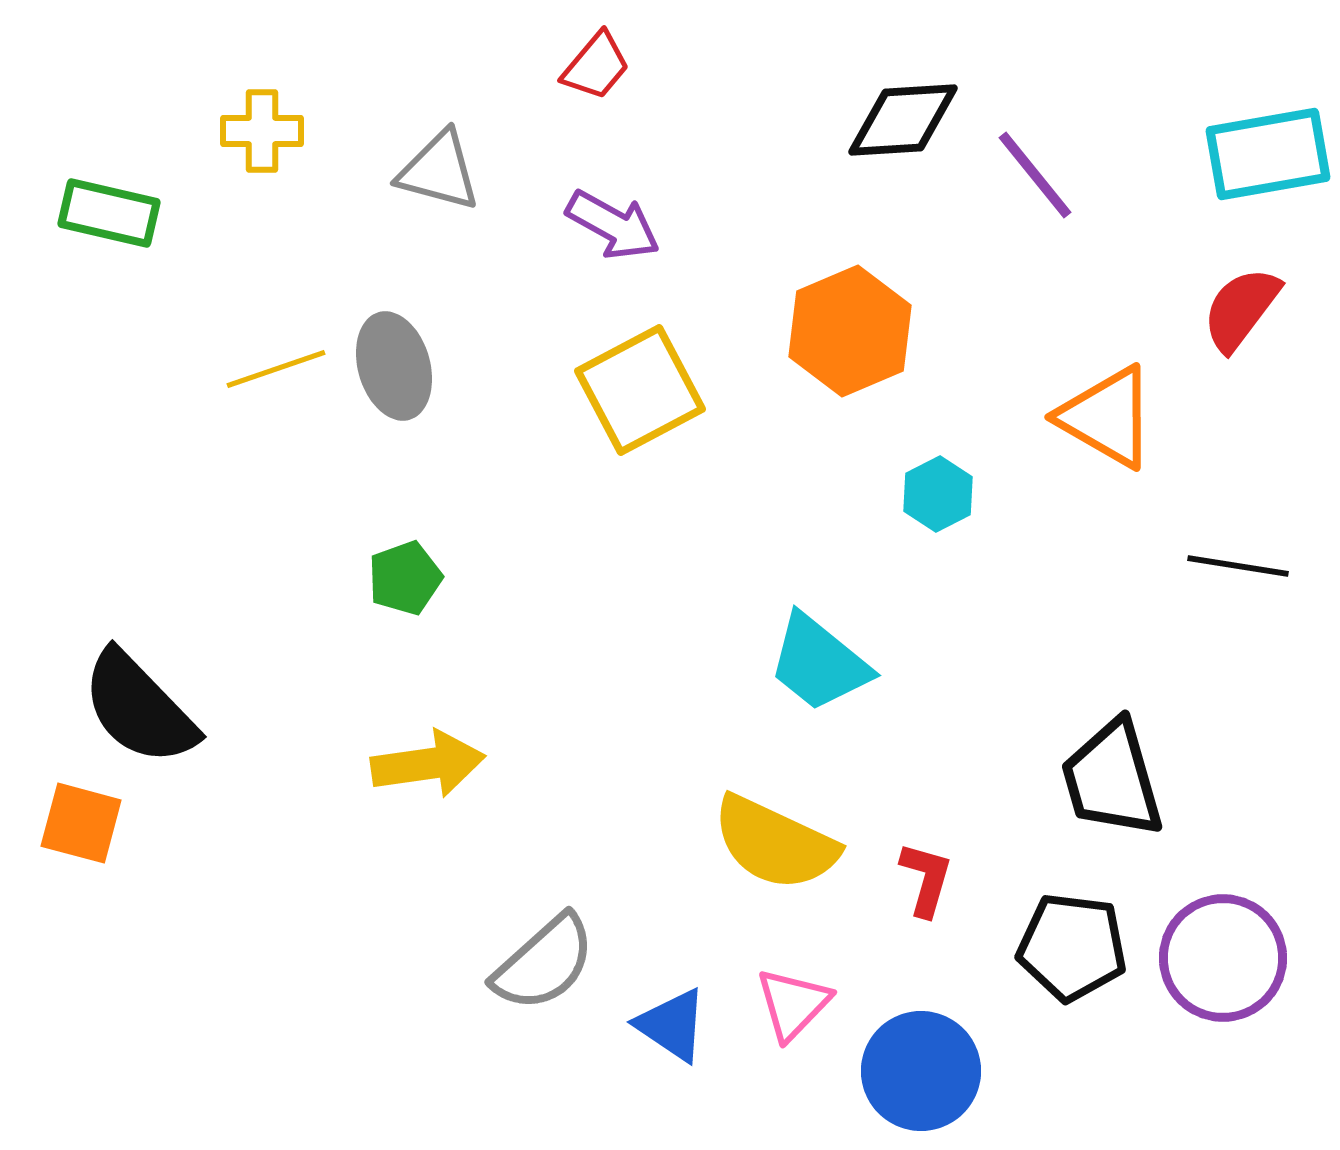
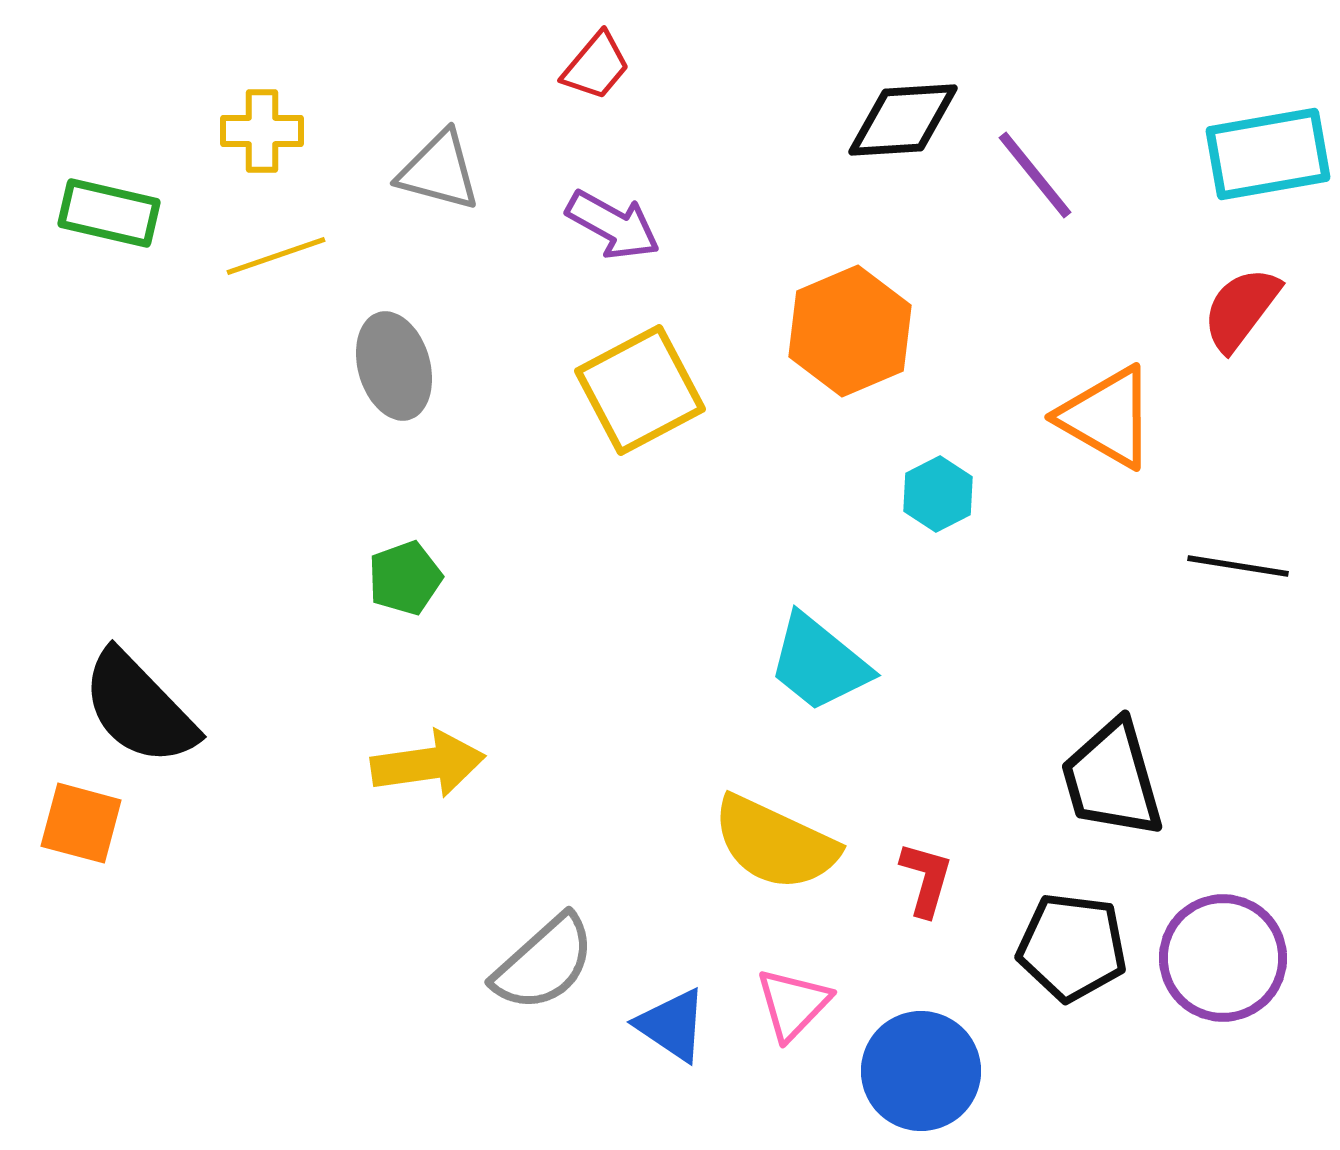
yellow line: moved 113 px up
